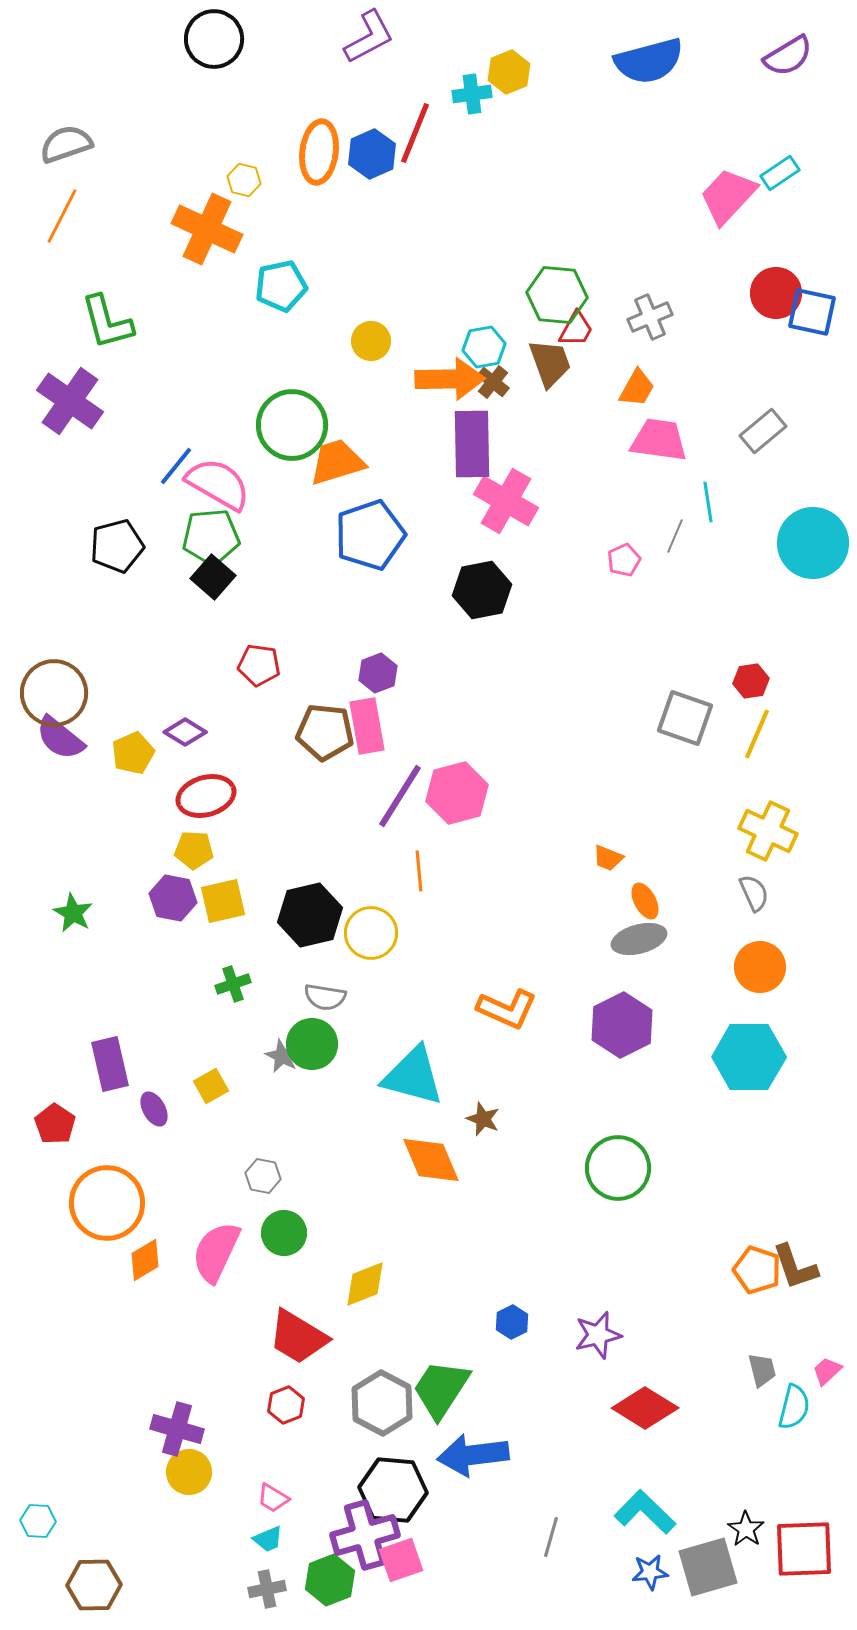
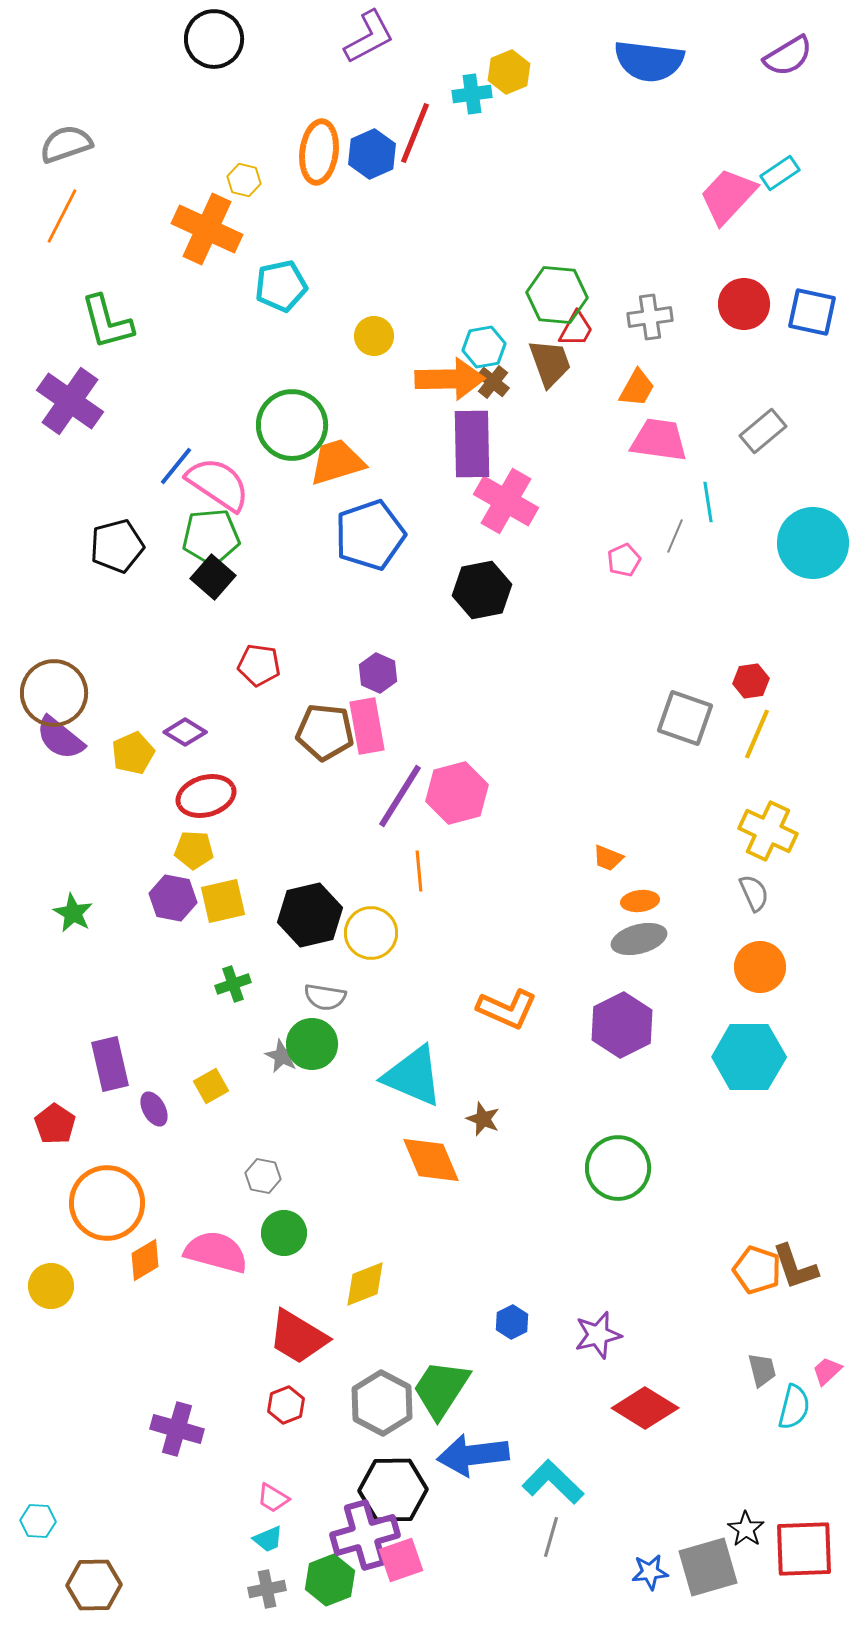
blue semicircle at (649, 61): rotated 22 degrees clockwise
red circle at (776, 293): moved 32 px left, 11 px down
gray cross at (650, 317): rotated 15 degrees clockwise
yellow circle at (371, 341): moved 3 px right, 5 px up
pink semicircle at (218, 484): rotated 4 degrees clockwise
purple hexagon at (378, 673): rotated 15 degrees counterclockwise
orange ellipse at (645, 901): moved 5 px left; rotated 69 degrees counterclockwise
cyan triangle at (413, 1076): rotated 8 degrees clockwise
pink semicircle at (216, 1252): rotated 80 degrees clockwise
yellow circle at (189, 1472): moved 138 px left, 186 px up
black hexagon at (393, 1490): rotated 6 degrees counterclockwise
cyan L-shape at (645, 1512): moved 92 px left, 30 px up
